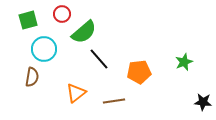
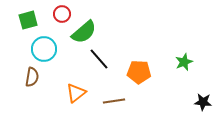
orange pentagon: rotated 10 degrees clockwise
